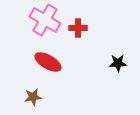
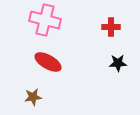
pink cross: rotated 16 degrees counterclockwise
red cross: moved 33 px right, 1 px up
